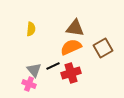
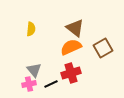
brown triangle: rotated 30 degrees clockwise
black line: moved 2 px left, 18 px down
pink cross: rotated 32 degrees counterclockwise
